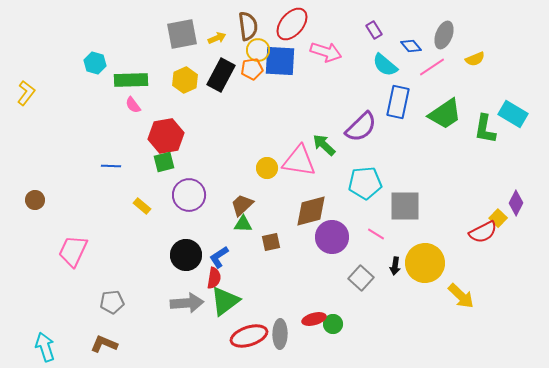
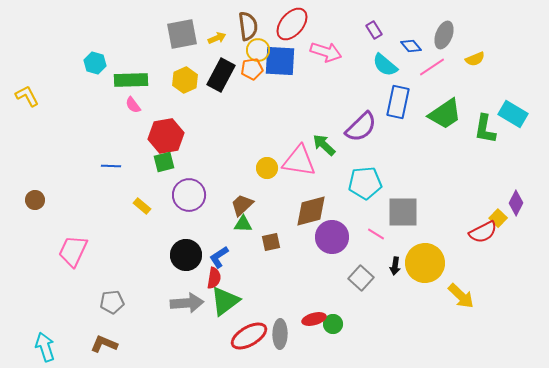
yellow L-shape at (26, 93): moved 1 px right, 3 px down; rotated 65 degrees counterclockwise
gray square at (405, 206): moved 2 px left, 6 px down
red ellipse at (249, 336): rotated 12 degrees counterclockwise
